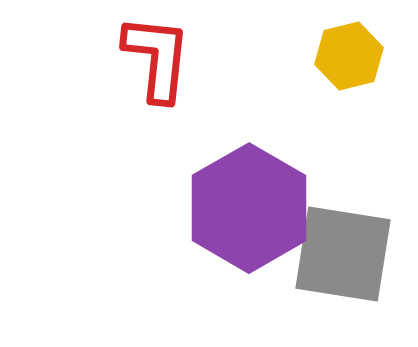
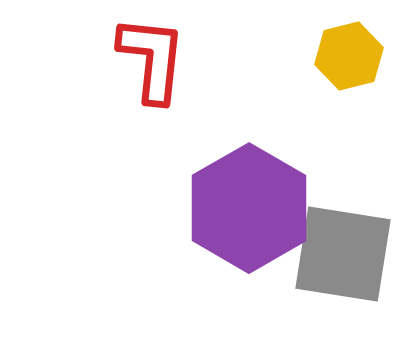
red L-shape: moved 5 px left, 1 px down
